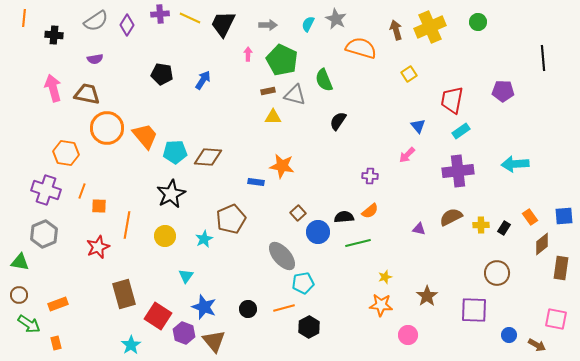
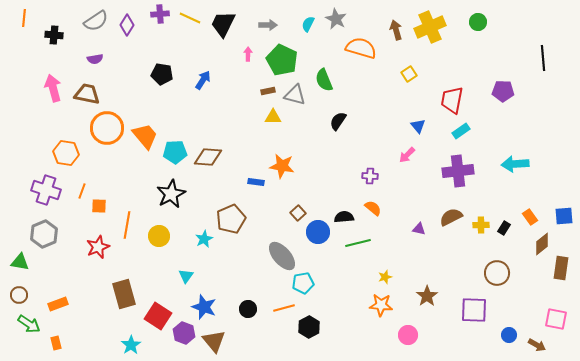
orange semicircle at (370, 211): moved 3 px right, 3 px up; rotated 102 degrees counterclockwise
yellow circle at (165, 236): moved 6 px left
